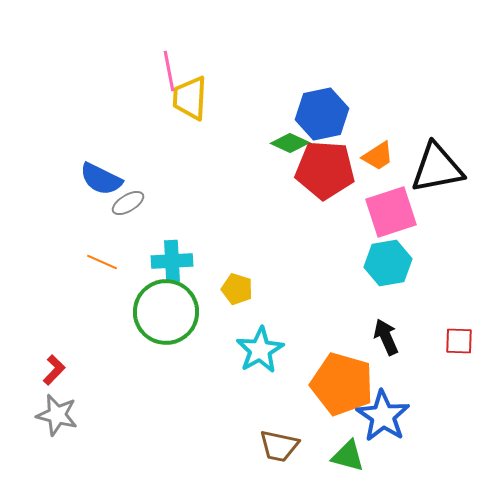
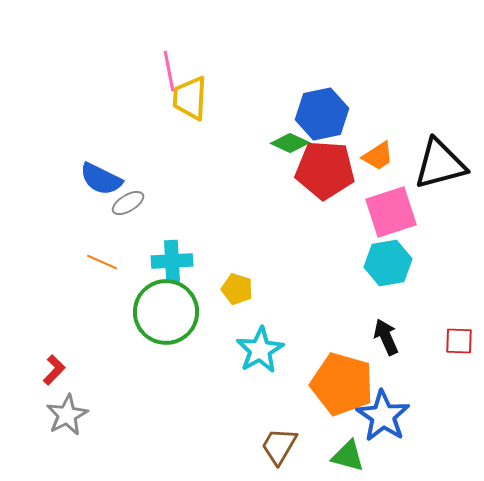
black triangle: moved 3 px right, 4 px up; rotated 4 degrees counterclockwise
gray star: moved 10 px right; rotated 30 degrees clockwise
brown trapezoid: rotated 108 degrees clockwise
